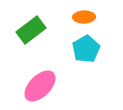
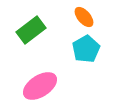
orange ellipse: rotated 50 degrees clockwise
pink ellipse: rotated 12 degrees clockwise
